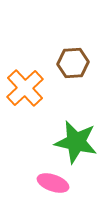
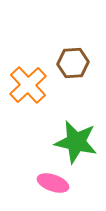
orange cross: moved 3 px right, 3 px up
